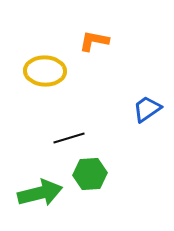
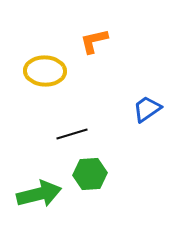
orange L-shape: rotated 24 degrees counterclockwise
black line: moved 3 px right, 4 px up
green arrow: moved 1 px left, 1 px down
